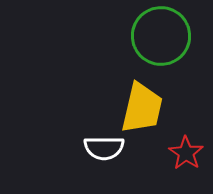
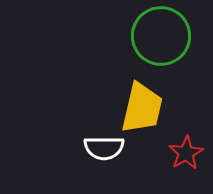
red star: rotated 8 degrees clockwise
